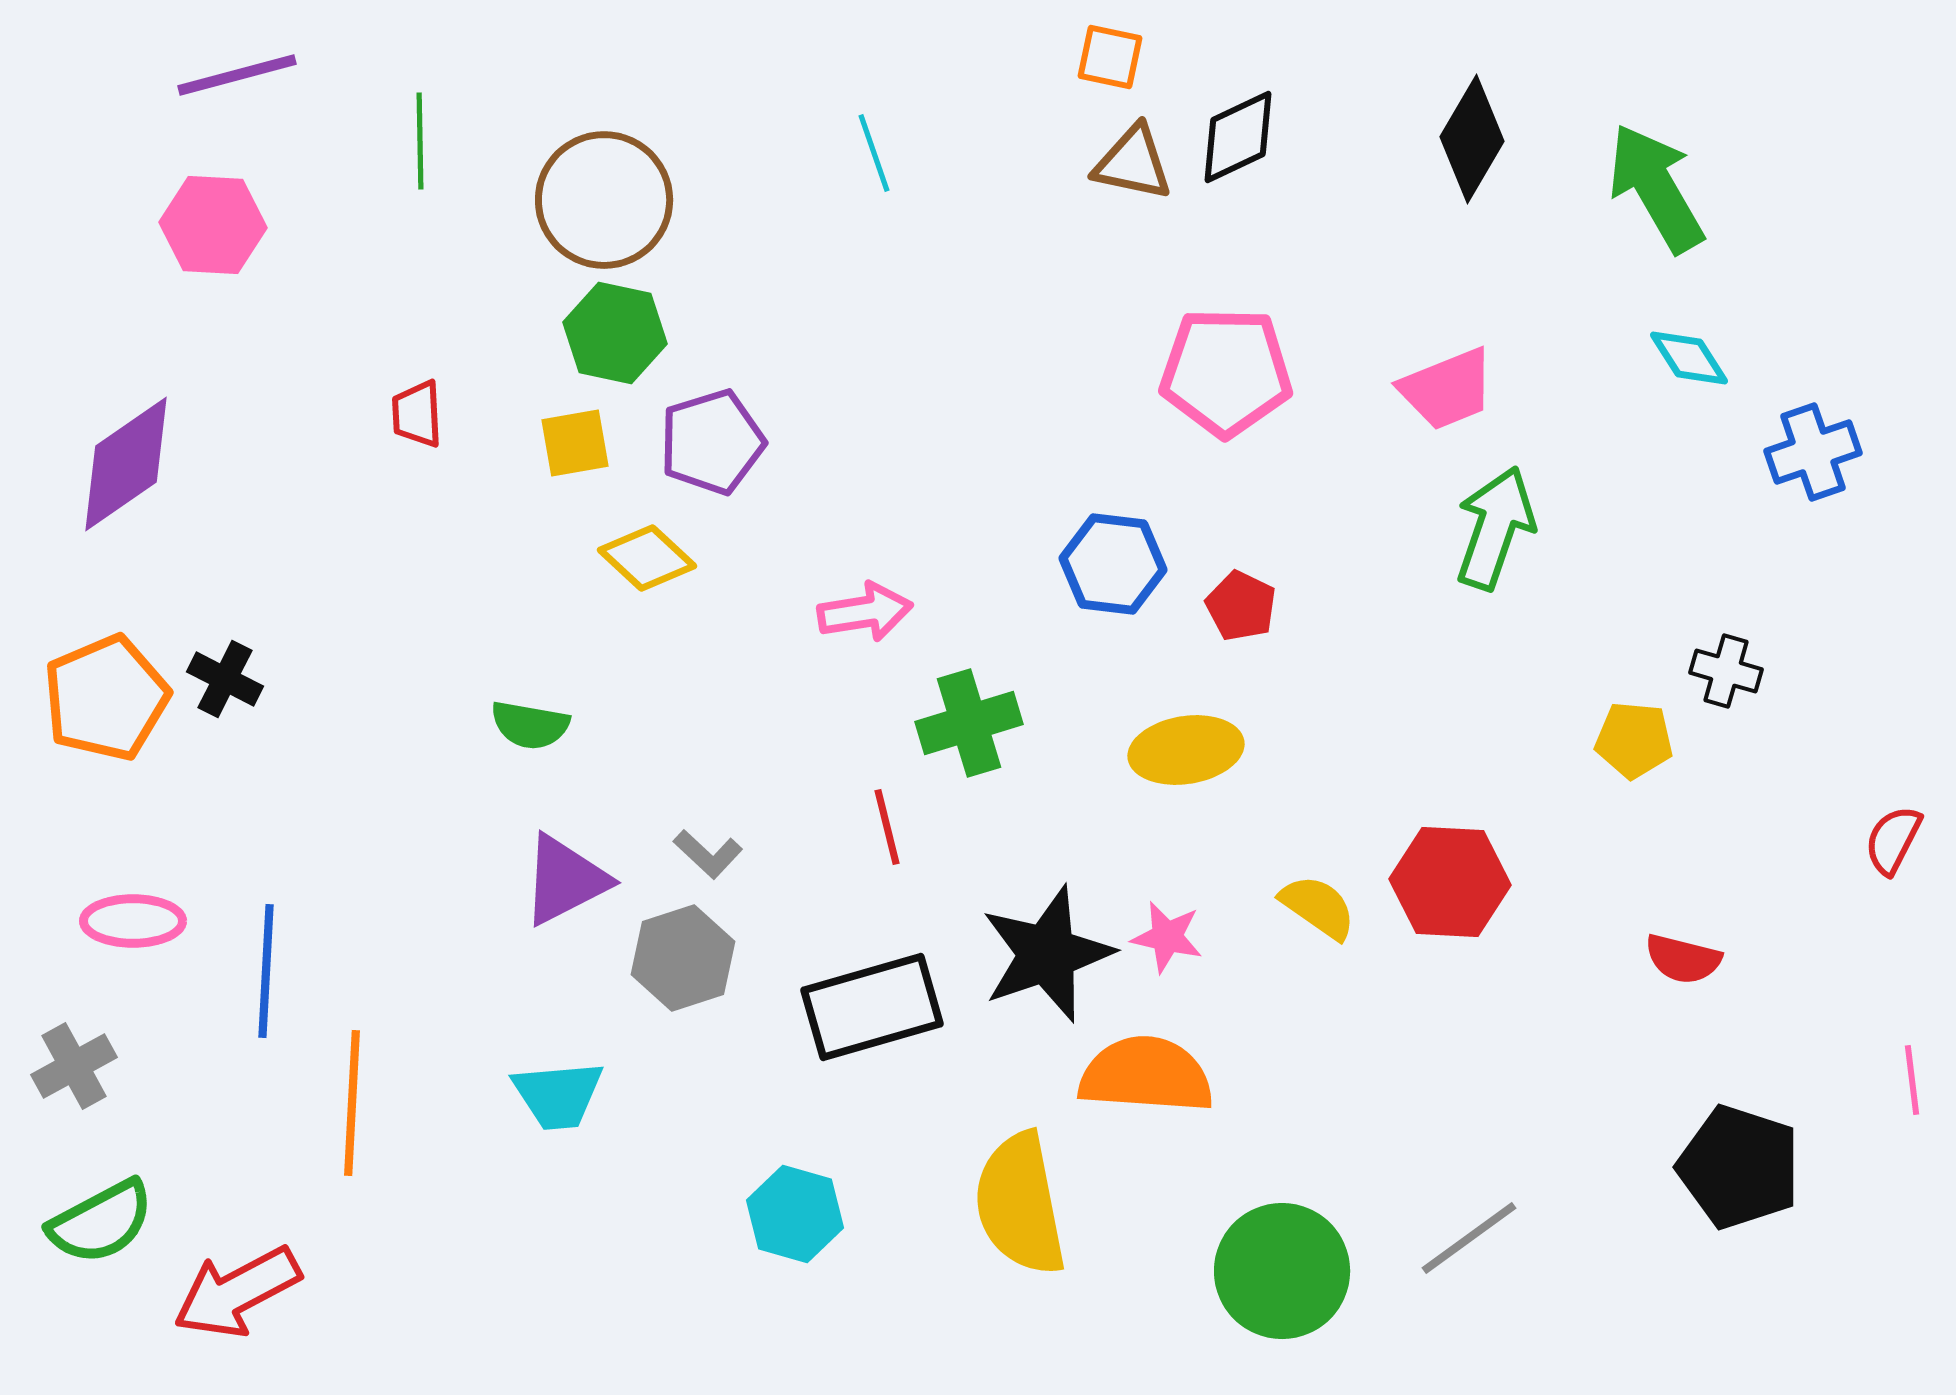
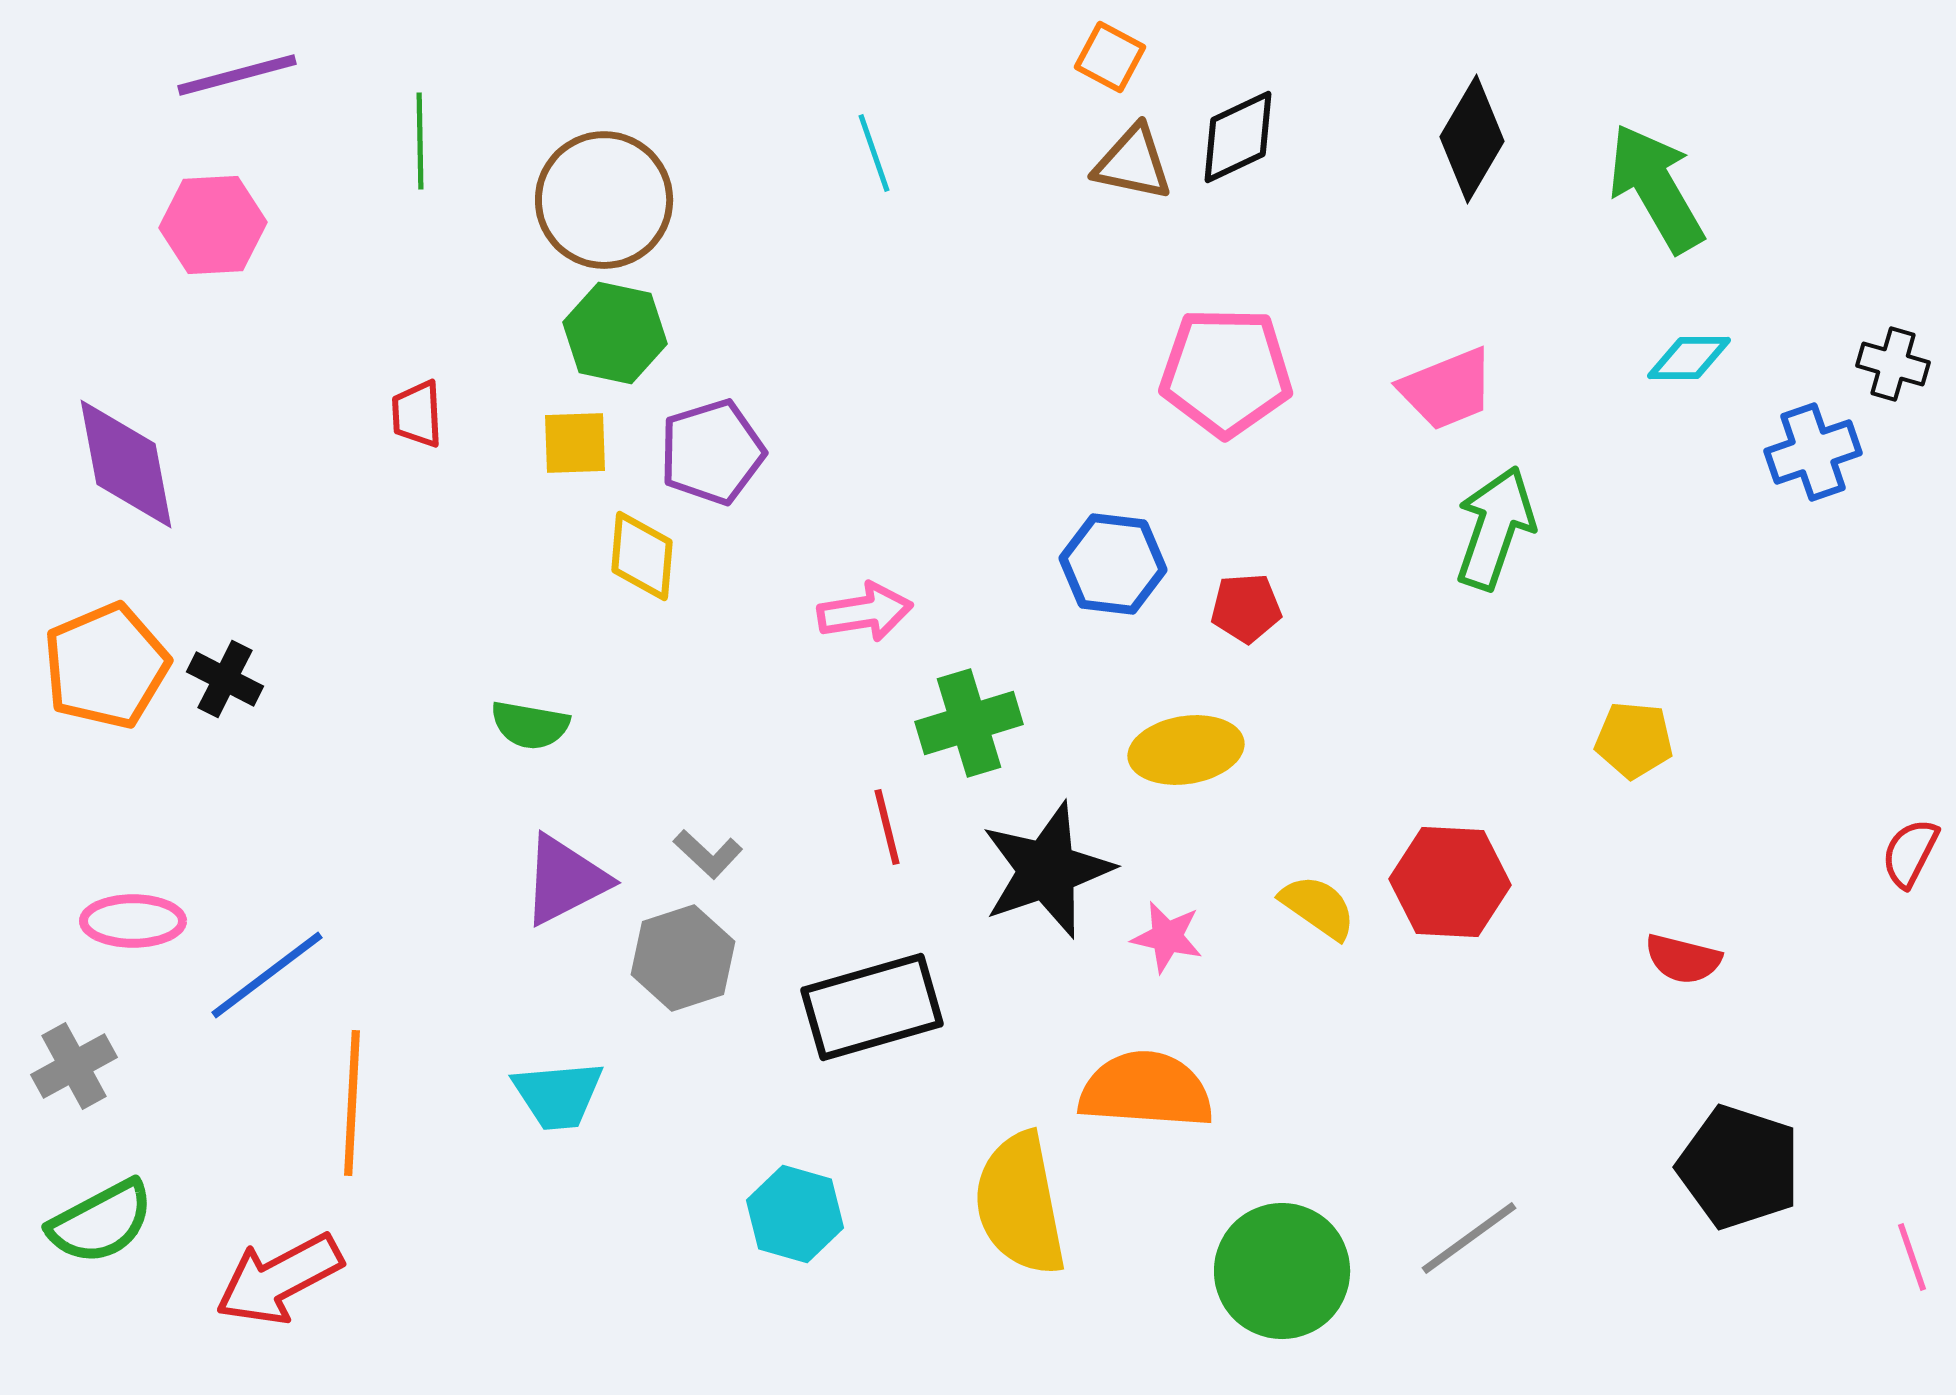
orange square at (1110, 57): rotated 16 degrees clockwise
pink hexagon at (213, 225): rotated 6 degrees counterclockwise
cyan diamond at (1689, 358): rotated 58 degrees counterclockwise
purple pentagon at (712, 442): moved 10 px down
yellow square at (575, 443): rotated 8 degrees clockwise
purple diamond at (126, 464): rotated 66 degrees counterclockwise
yellow diamond at (647, 558): moved 5 px left, 2 px up; rotated 52 degrees clockwise
red pentagon at (1241, 606): moved 5 px right, 2 px down; rotated 30 degrees counterclockwise
black cross at (1726, 671): moved 167 px right, 307 px up
orange pentagon at (106, 698): moved 32 px up
red semicircle at (1893, 840): moved 17 px right, 13 px down
black star at (1047, 954): moved 84 px up
blue line at (266, 971): moved 1 px right, 4 px down; rotated 50 degrees clockwise
orange semicircle at (1146, 1075): moved 15 px down
pink line at (1912, 1080): moved 177 px down; rotated 12 degrees counterclockwise
red arrow at (237, 1292): moved 42 px right, 13 px up
